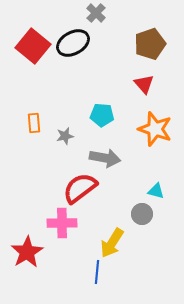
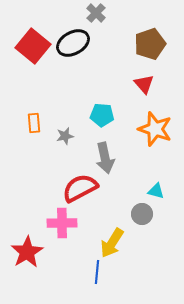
gray arrow: rotated 68 degrees clockwise
red semicircle: rotated 9 degrees clockwise
